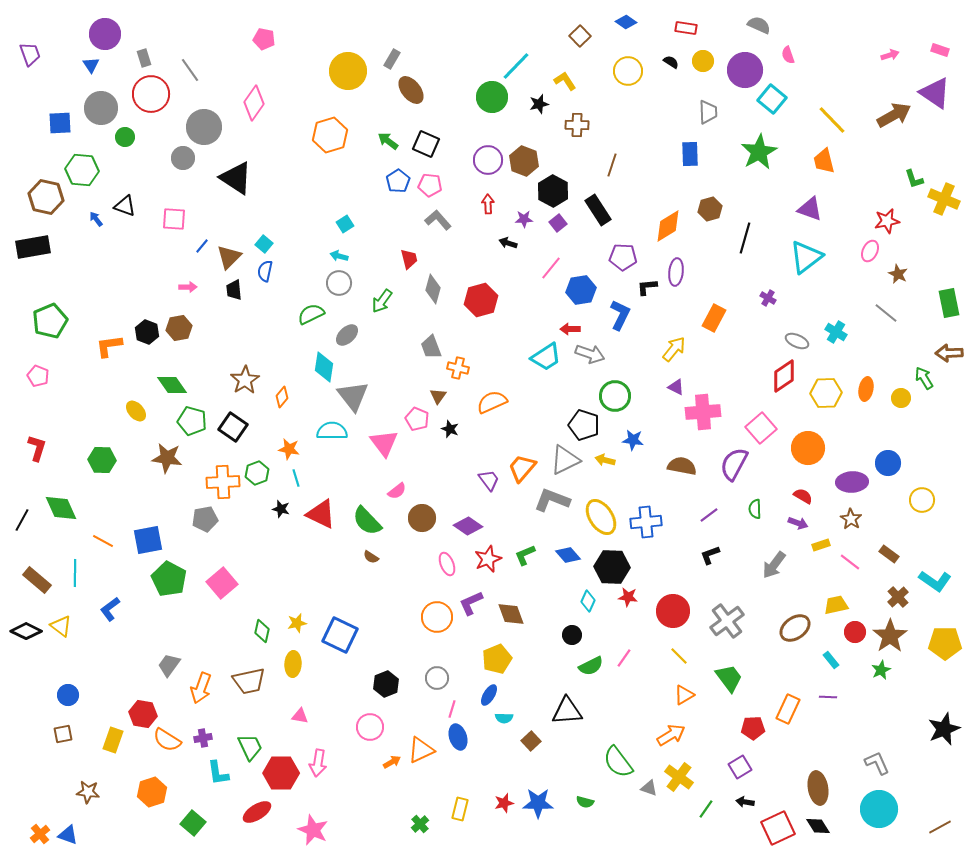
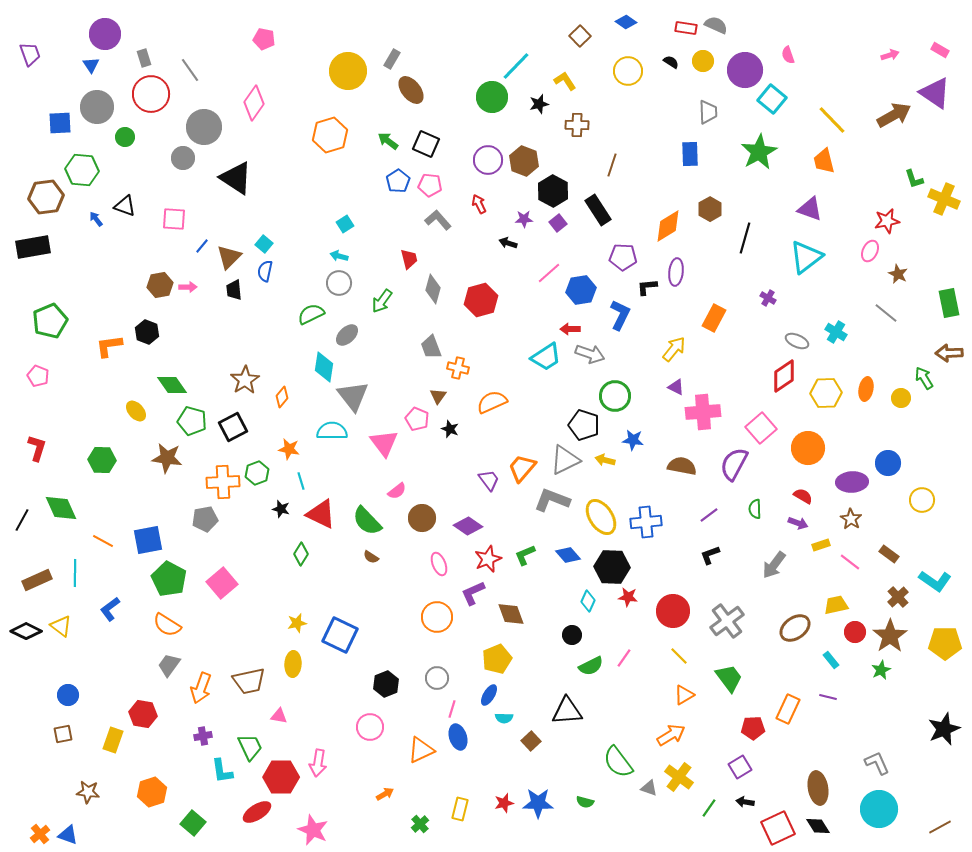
gray semicircle at (759, 25): moved 43 px left
pink rectangle at (940, 50): rotated 12 degrees clockwise
gray circle at (101, 108): moved 4 px left, 1 px up
brown hexagon at (46, 197): rotated 20 degrees counterclockwise
red arrow at (488, 204): moved 9 px left; rotated 24 degrees counterclockwise
brown hexagon at (710, 209): rotated 15 degrees counterclockwise
pink line at (551, 268): moved 2 px left, 5 px down; rotated 10 degrees clockwise
brown hexagon at (179, 328): moved 19 px left, 43 px up
black square at (233, 427): rotated 28 degrees clockwise
cyan line at (296, 478): moved 5 px right, 3 px down
pink ellipse at (447, 564): moved 8 px left
brown rectangle at (37, 580): rotated 64 degrees counterclockwise
purple L-shape at (471, 603): moved 2 px right, 10 px up
green diamond at (262, 631): moved 39 px right, 77 px up; rotated 20 degrees clockwise
purple line at (828, 697): rotated 12 degrees clockwise
pink triangle at (300, 716): moved 21 px left
purple cross at (203, 738): moved 2 px up
orange semicircle at (167, 740): moved 115 px up
orange arrow at (392, 762): moved 7 px left, 32 px down
cyan L-shape at (218, 773): moved 4 px right, 2 px up
red hexagon at (281, 773): moved 4 px down
green line at (706, 809): moved 3 px right, 1 px up
